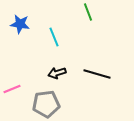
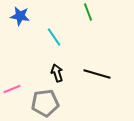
blue star: moved 8 px up
cyan line: rotated 12 degrees counterclockwise
black arrow: rotated 90 degrees clockwise
gray pentagon: moved 1 px left, 1 px up
